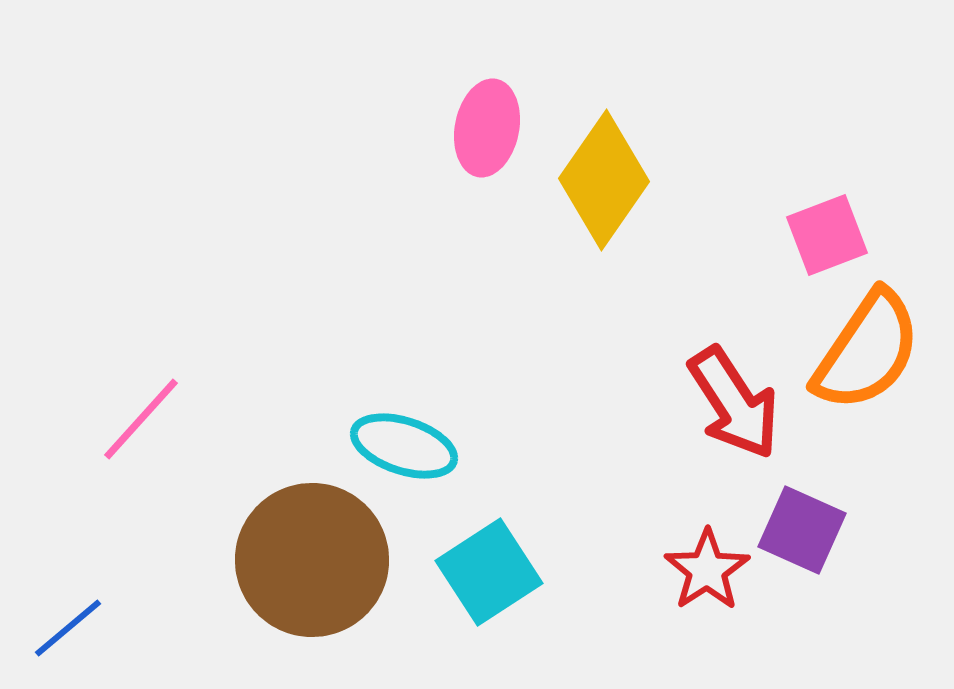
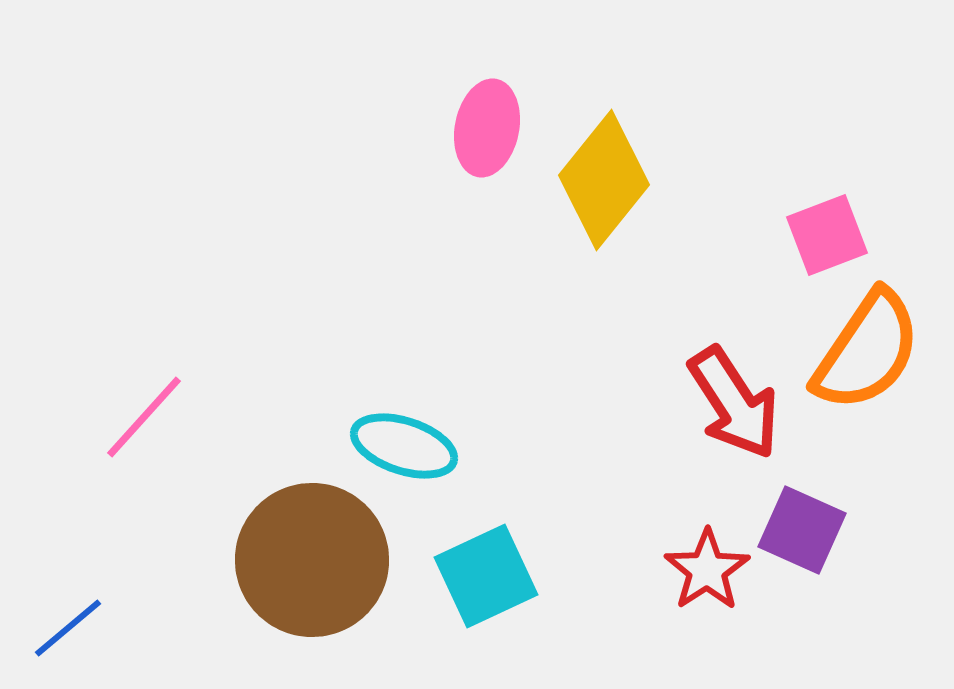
yellow diamond: rotated 4 degrees clockwise
pink line: moved 3 px right, 2 px up
cyan square: moved 3 px left, 4 px down; rotated 8 degrees clockwise
